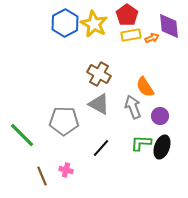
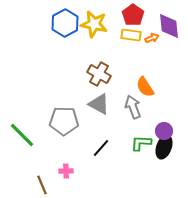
red pentagon: moved 6 px right
yellow star: rotated 16 degrees counterclockwise
yellow rectangle: rotated 18 degrees clockwise
purple circle: moved 4 px right, 15 px down
black ellipse: moved 2 px right
pink cross: moved 1 px down; rotated 16 degrees counterclockwise
brown line: moved 9 px down
